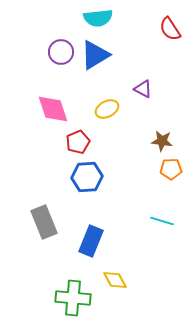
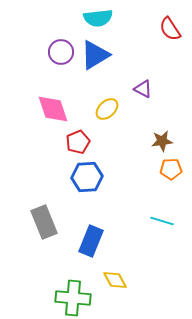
yellow ellipse: rotated 15 degrees counterclockwise
brown star: rotated 15 degrees counterclockwise
